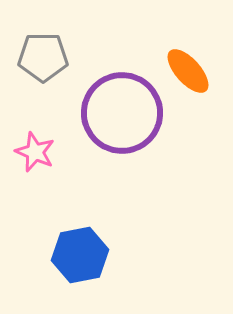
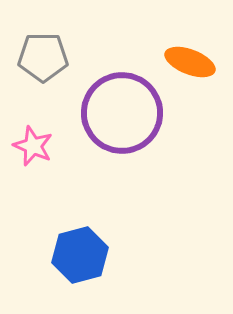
orange ellipse: moved 2 px right, 9 px up; rotated 27 degrees counterclockwise
pink star: moved 2 px left, 6 px up
blue hexagon: rotated 4 degrees counterclockwise
